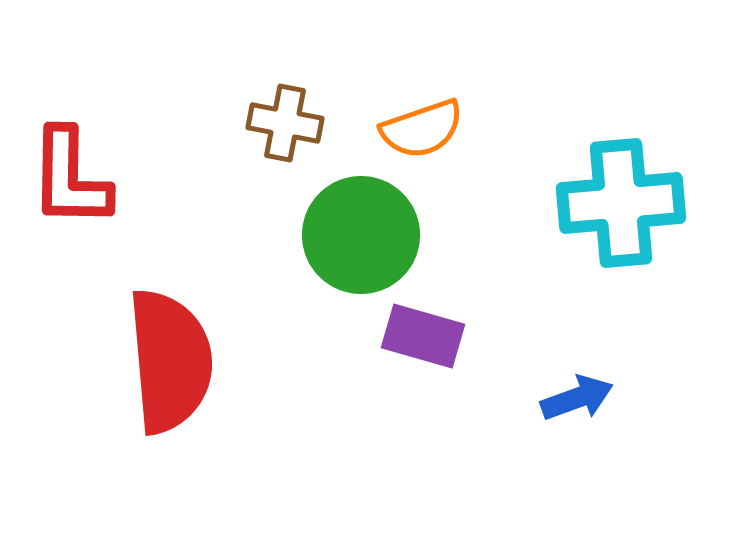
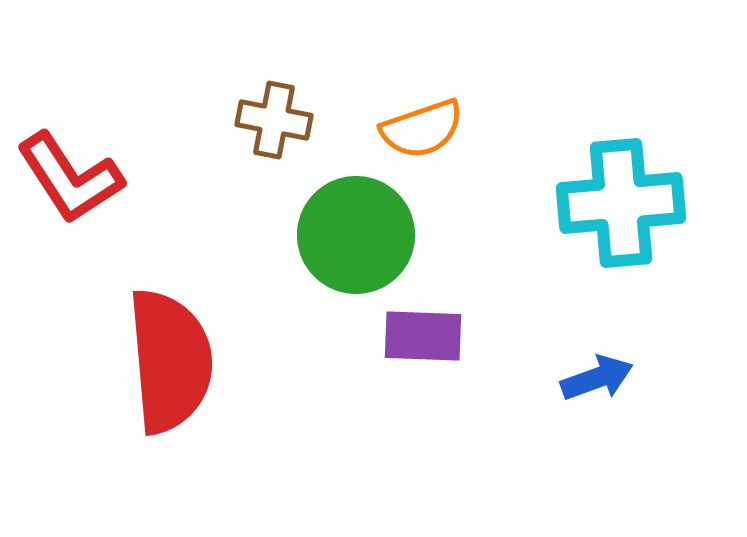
brown cross: moved 11 px left, 3 px up
red L-shape: rotated 34 degrees counterclockwise
green circle: moved 5 px left
purple rectangle: rotated 14 degrees counterclockwise
blue arrow: moved 20 px right, 20 px up
